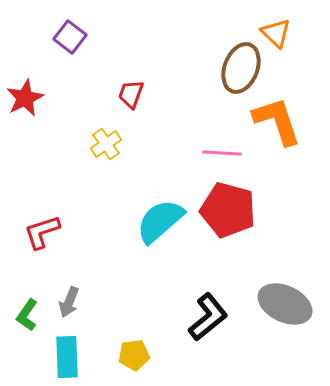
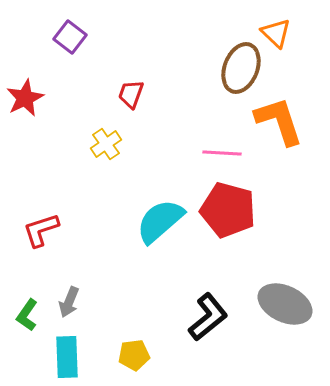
orange L-shape: moved 2 px right
red L-shape: moved 1 px left, 2 px up
